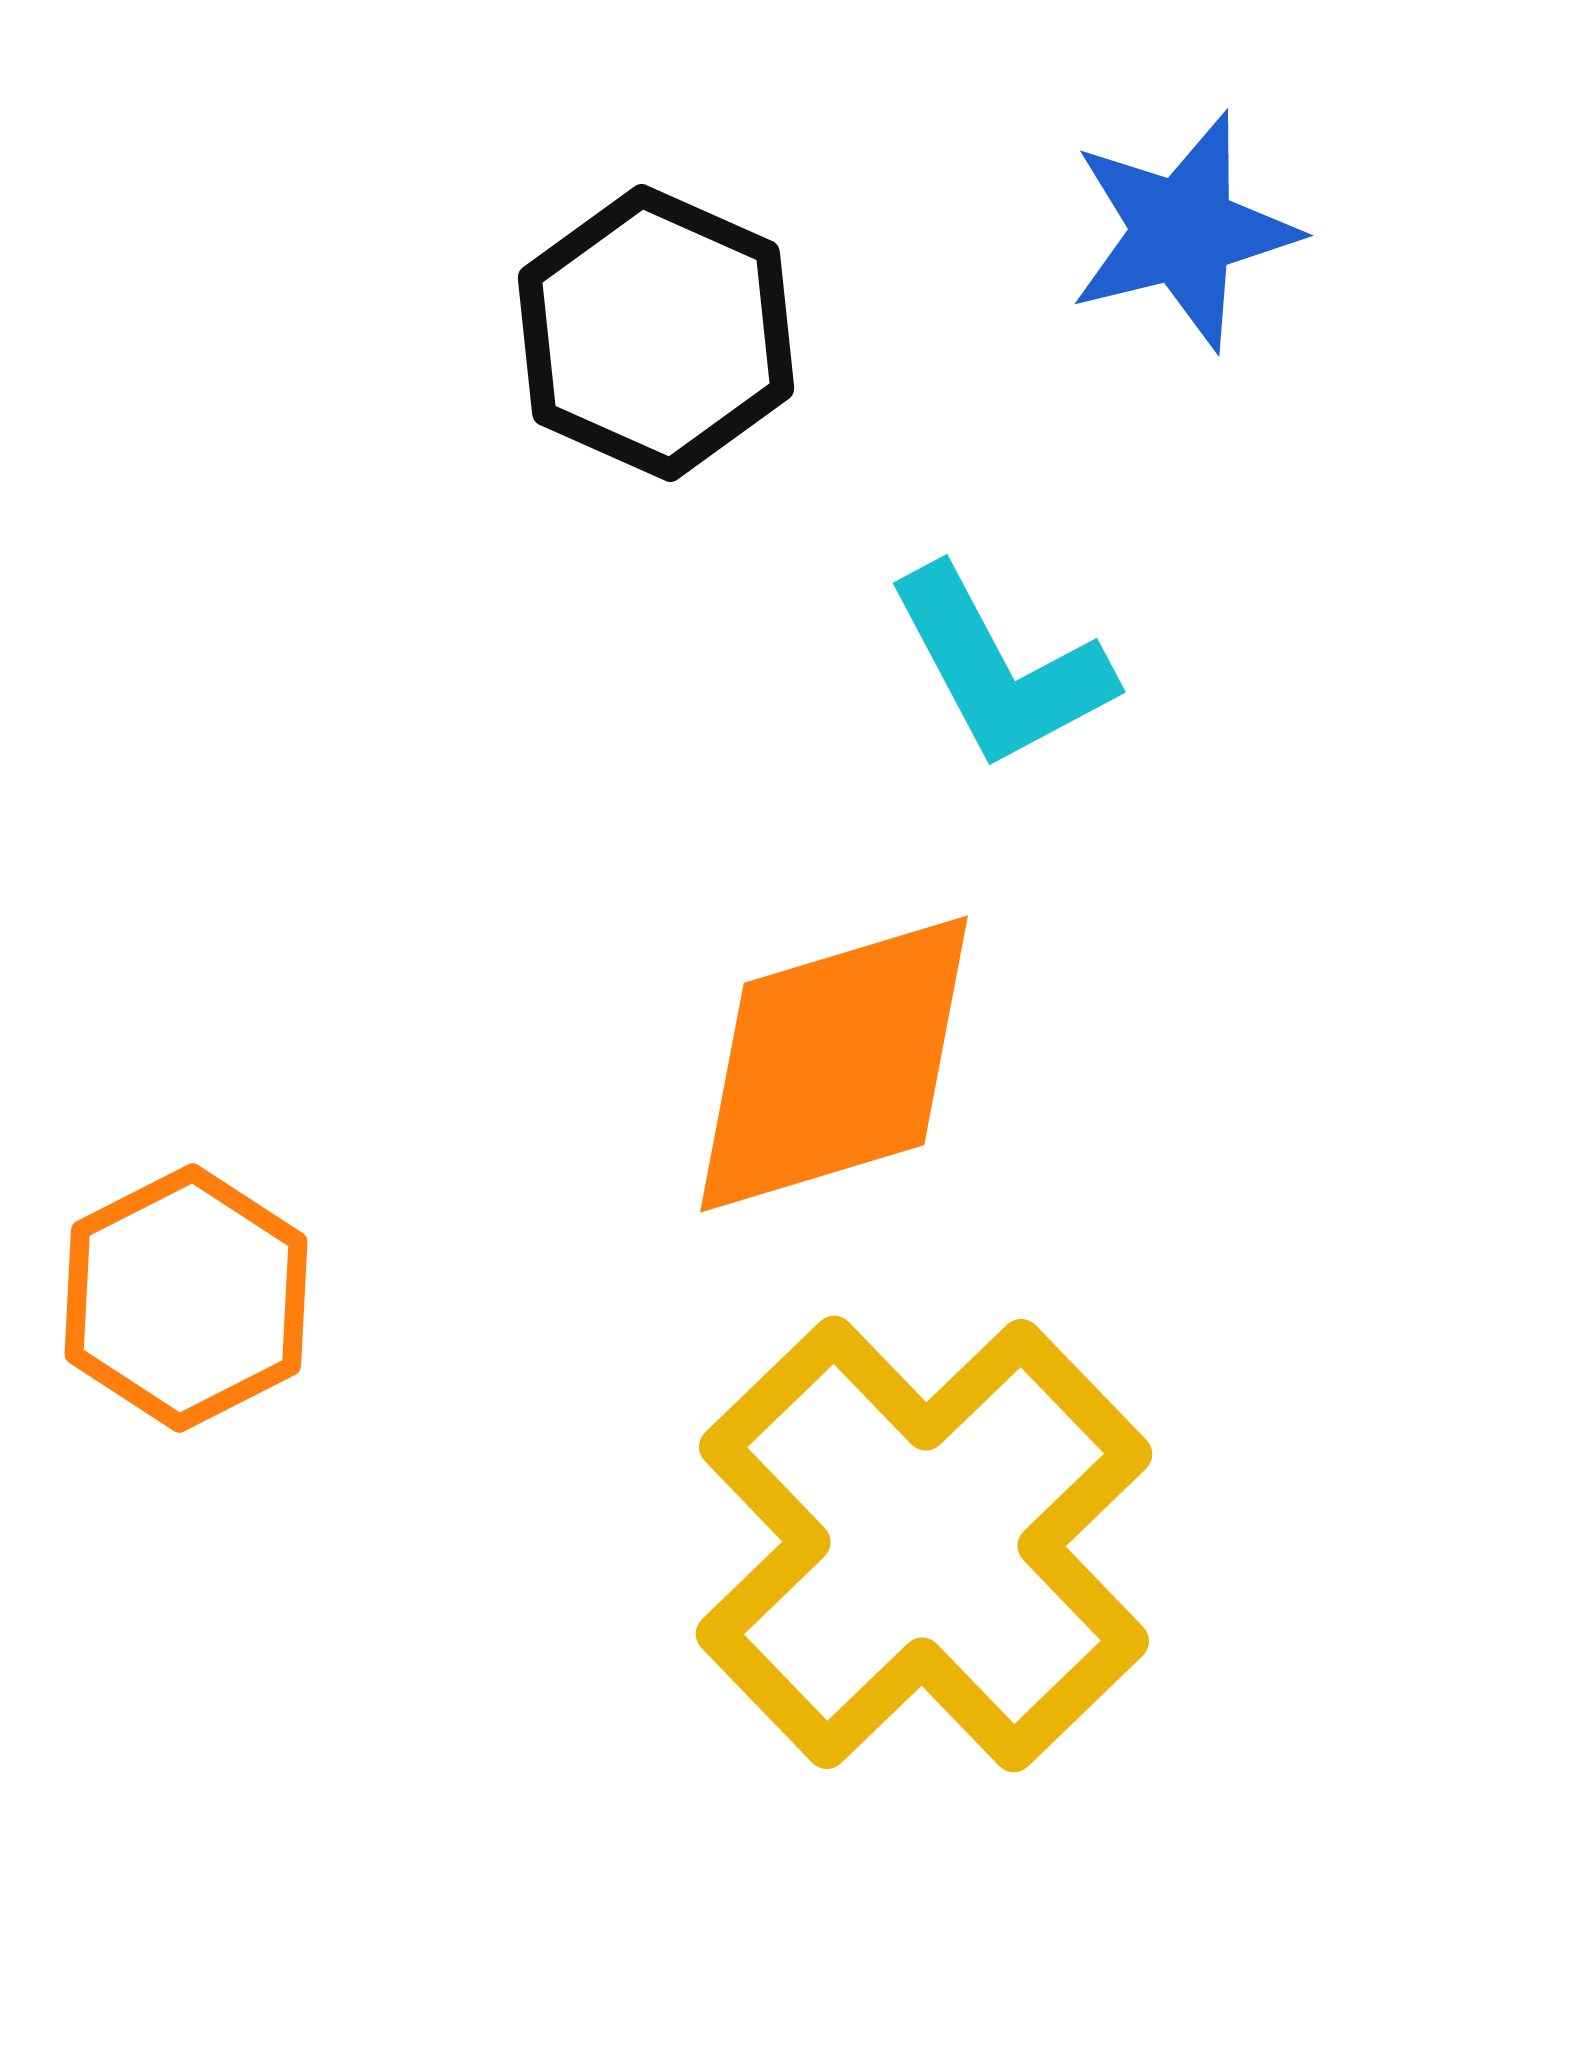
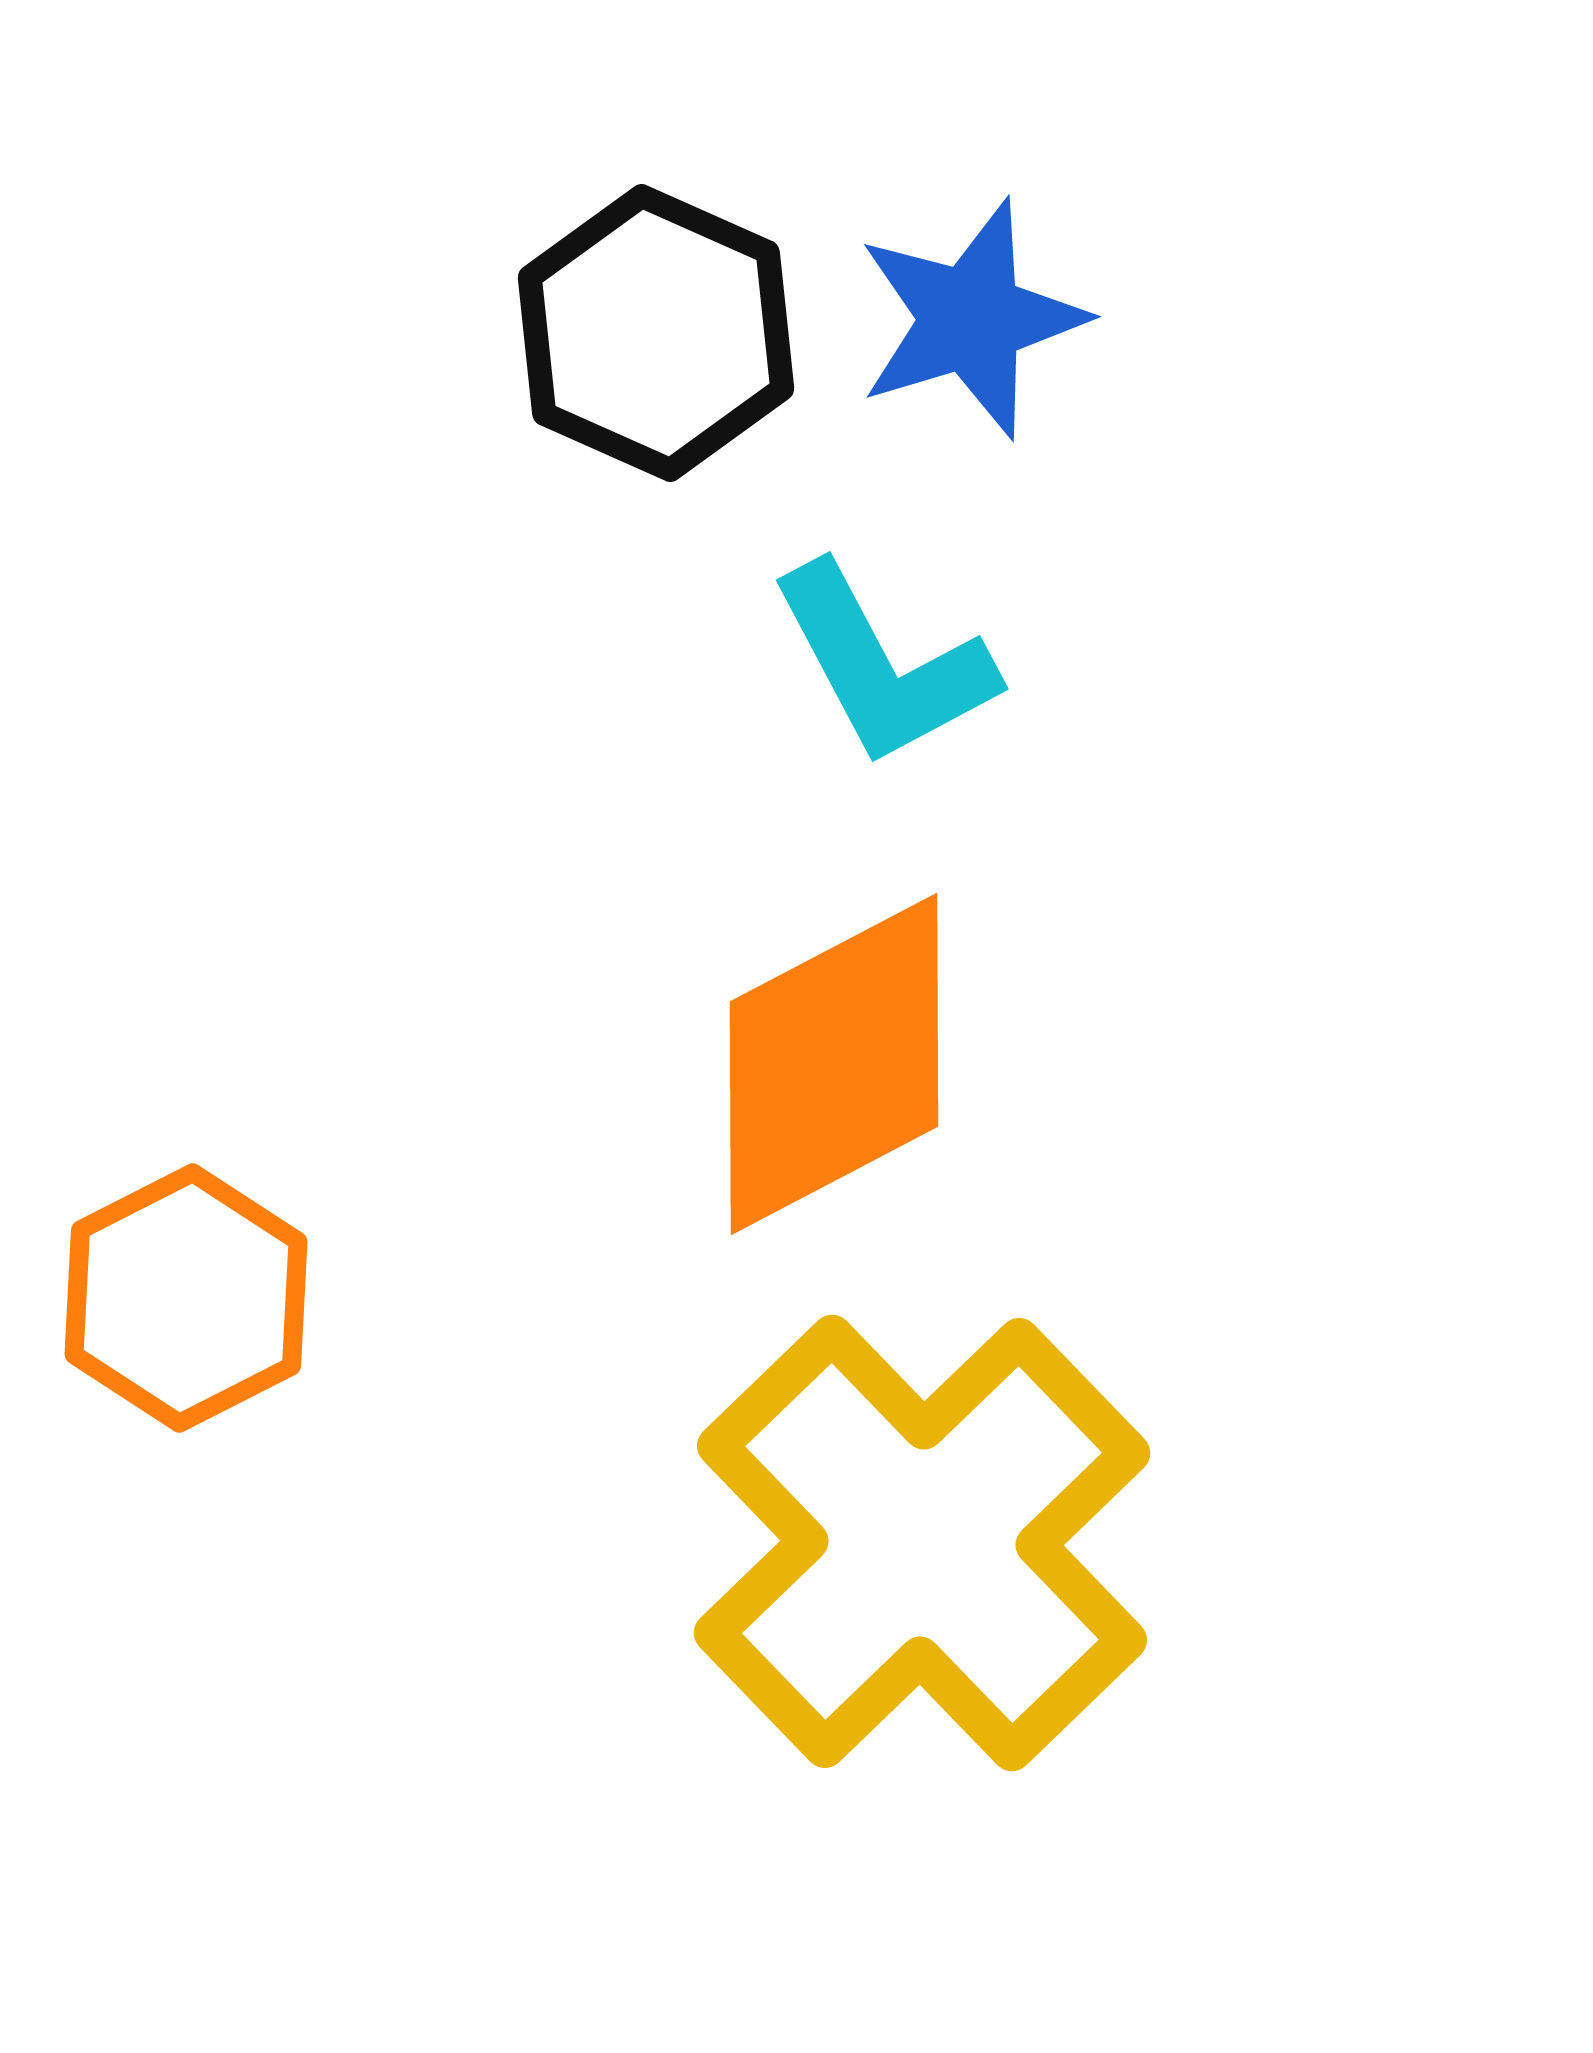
blue star: moved 212 px left, 88 px down; rotated 3 degrees counterclockwise
cyan L-shape: moved 117 px left, 3 px up
orange diamond: rotated 11 degrees counterclockwise
yellow cross: moved 2 px left, 1 px up
